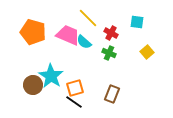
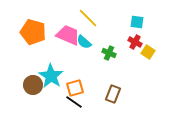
red cross: moved 24 px right, 9 px down
yellow square: moved 1 px right; rotated 16 degrees counterclockwise
brown rectangle: moved 1 px right
